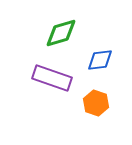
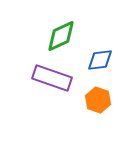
green diamond: moved 3 px down; rotated 8 degrees counterclockwise
orange hexagon: moved 2 px right, 3 px up
